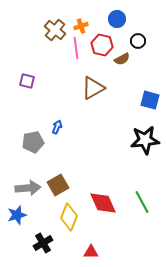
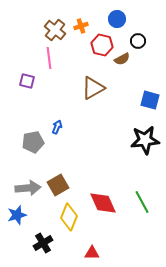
pink line: moved 27 px left, 10 px down
red triangle: moved 1 px right, 1 px down
